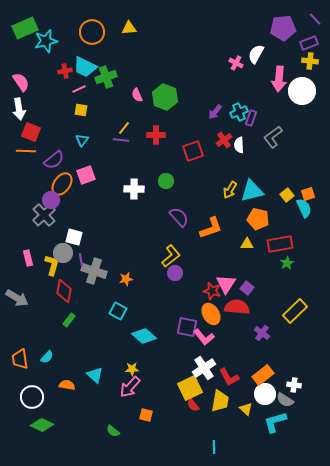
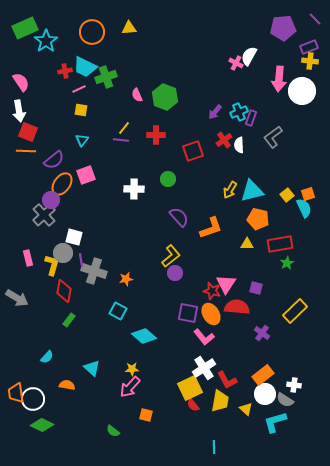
cyan star at (46, 41): rotated 20 degrees counterclockwise
purple rectangle at (309, 43): moved 4 px down
white semicircle at (256, 54): moved 7 px left, 2 px down
white arrow at (19, 109): moved 2 px down
red square at (31, 132): moved 3 px left
green circle at (166, 181): moved 2 px right, 2 px up
purple square at (247, 288): moved 9 px right; rotated 24 degrees counterclockwise
purple square at (187, 327): moved 1 px right, 14 px up
orange trapezoid at (20, 359): moved 4 px left, 34 px down
cyan triangle at (95, 375): moved 3 px left, 7 px up
red L-shape at (229, 377): moved 2 px left, 3 px down
white circle at (32, 397): moved 1 px right, 2 px down
